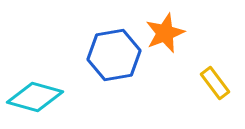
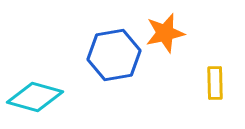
orange star: rotated 9 degrees clockwise
yellow rectangle: rotated 36 degrees clockwise
